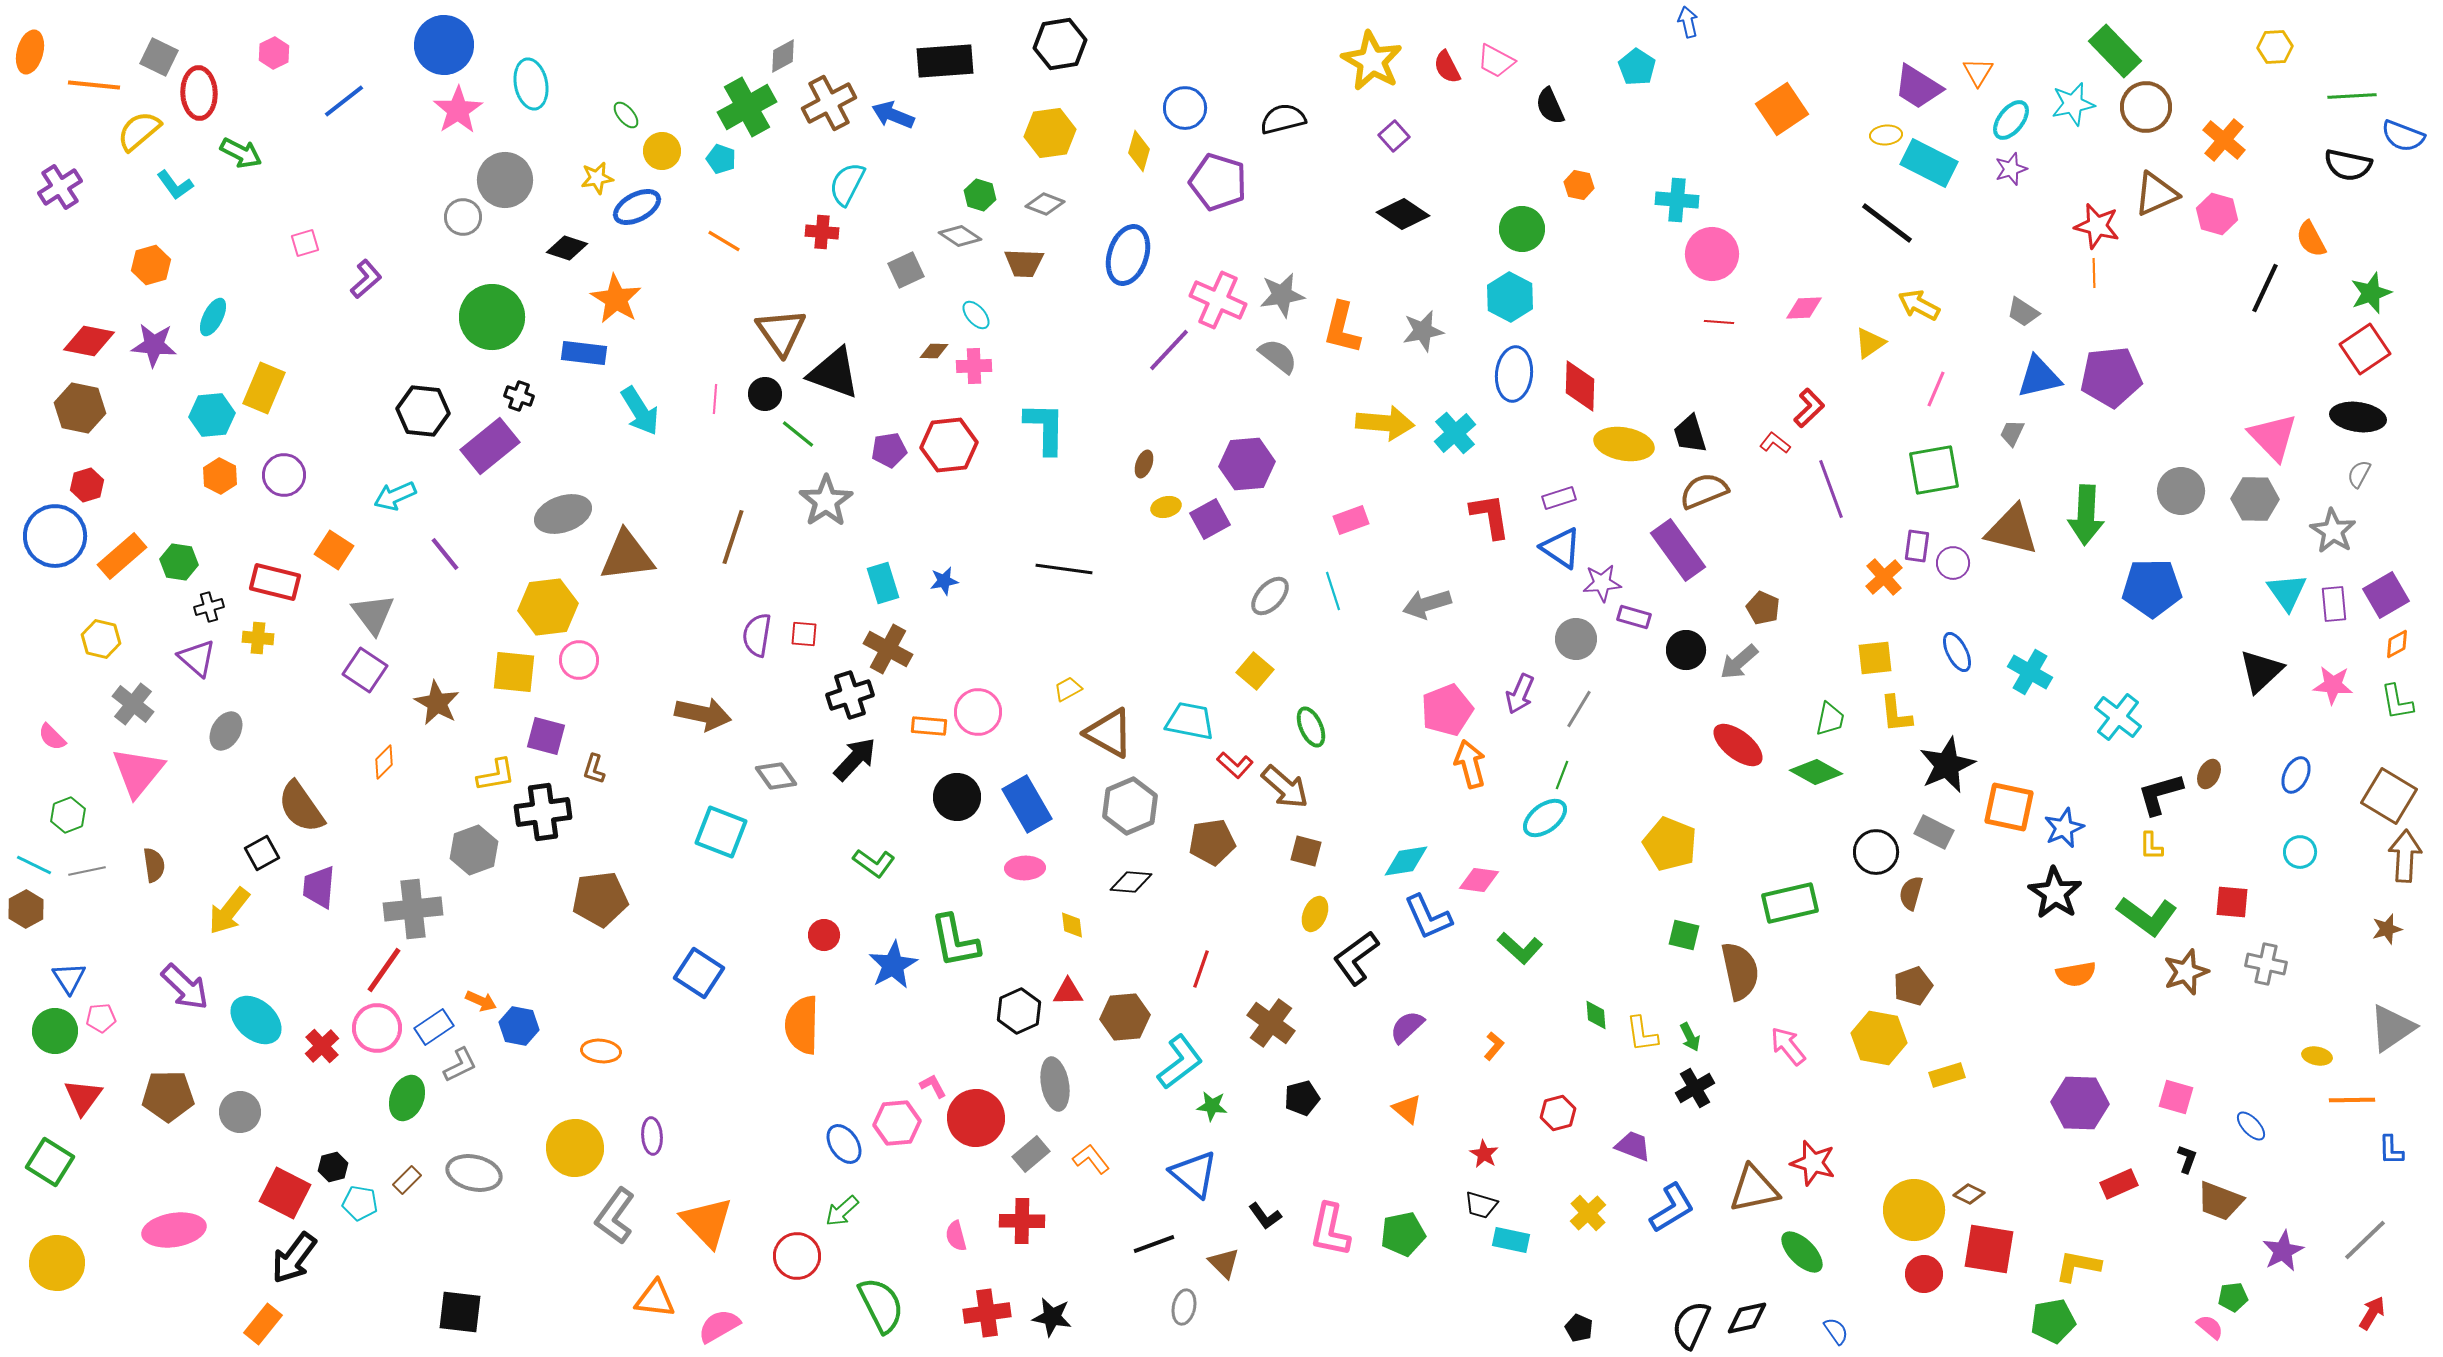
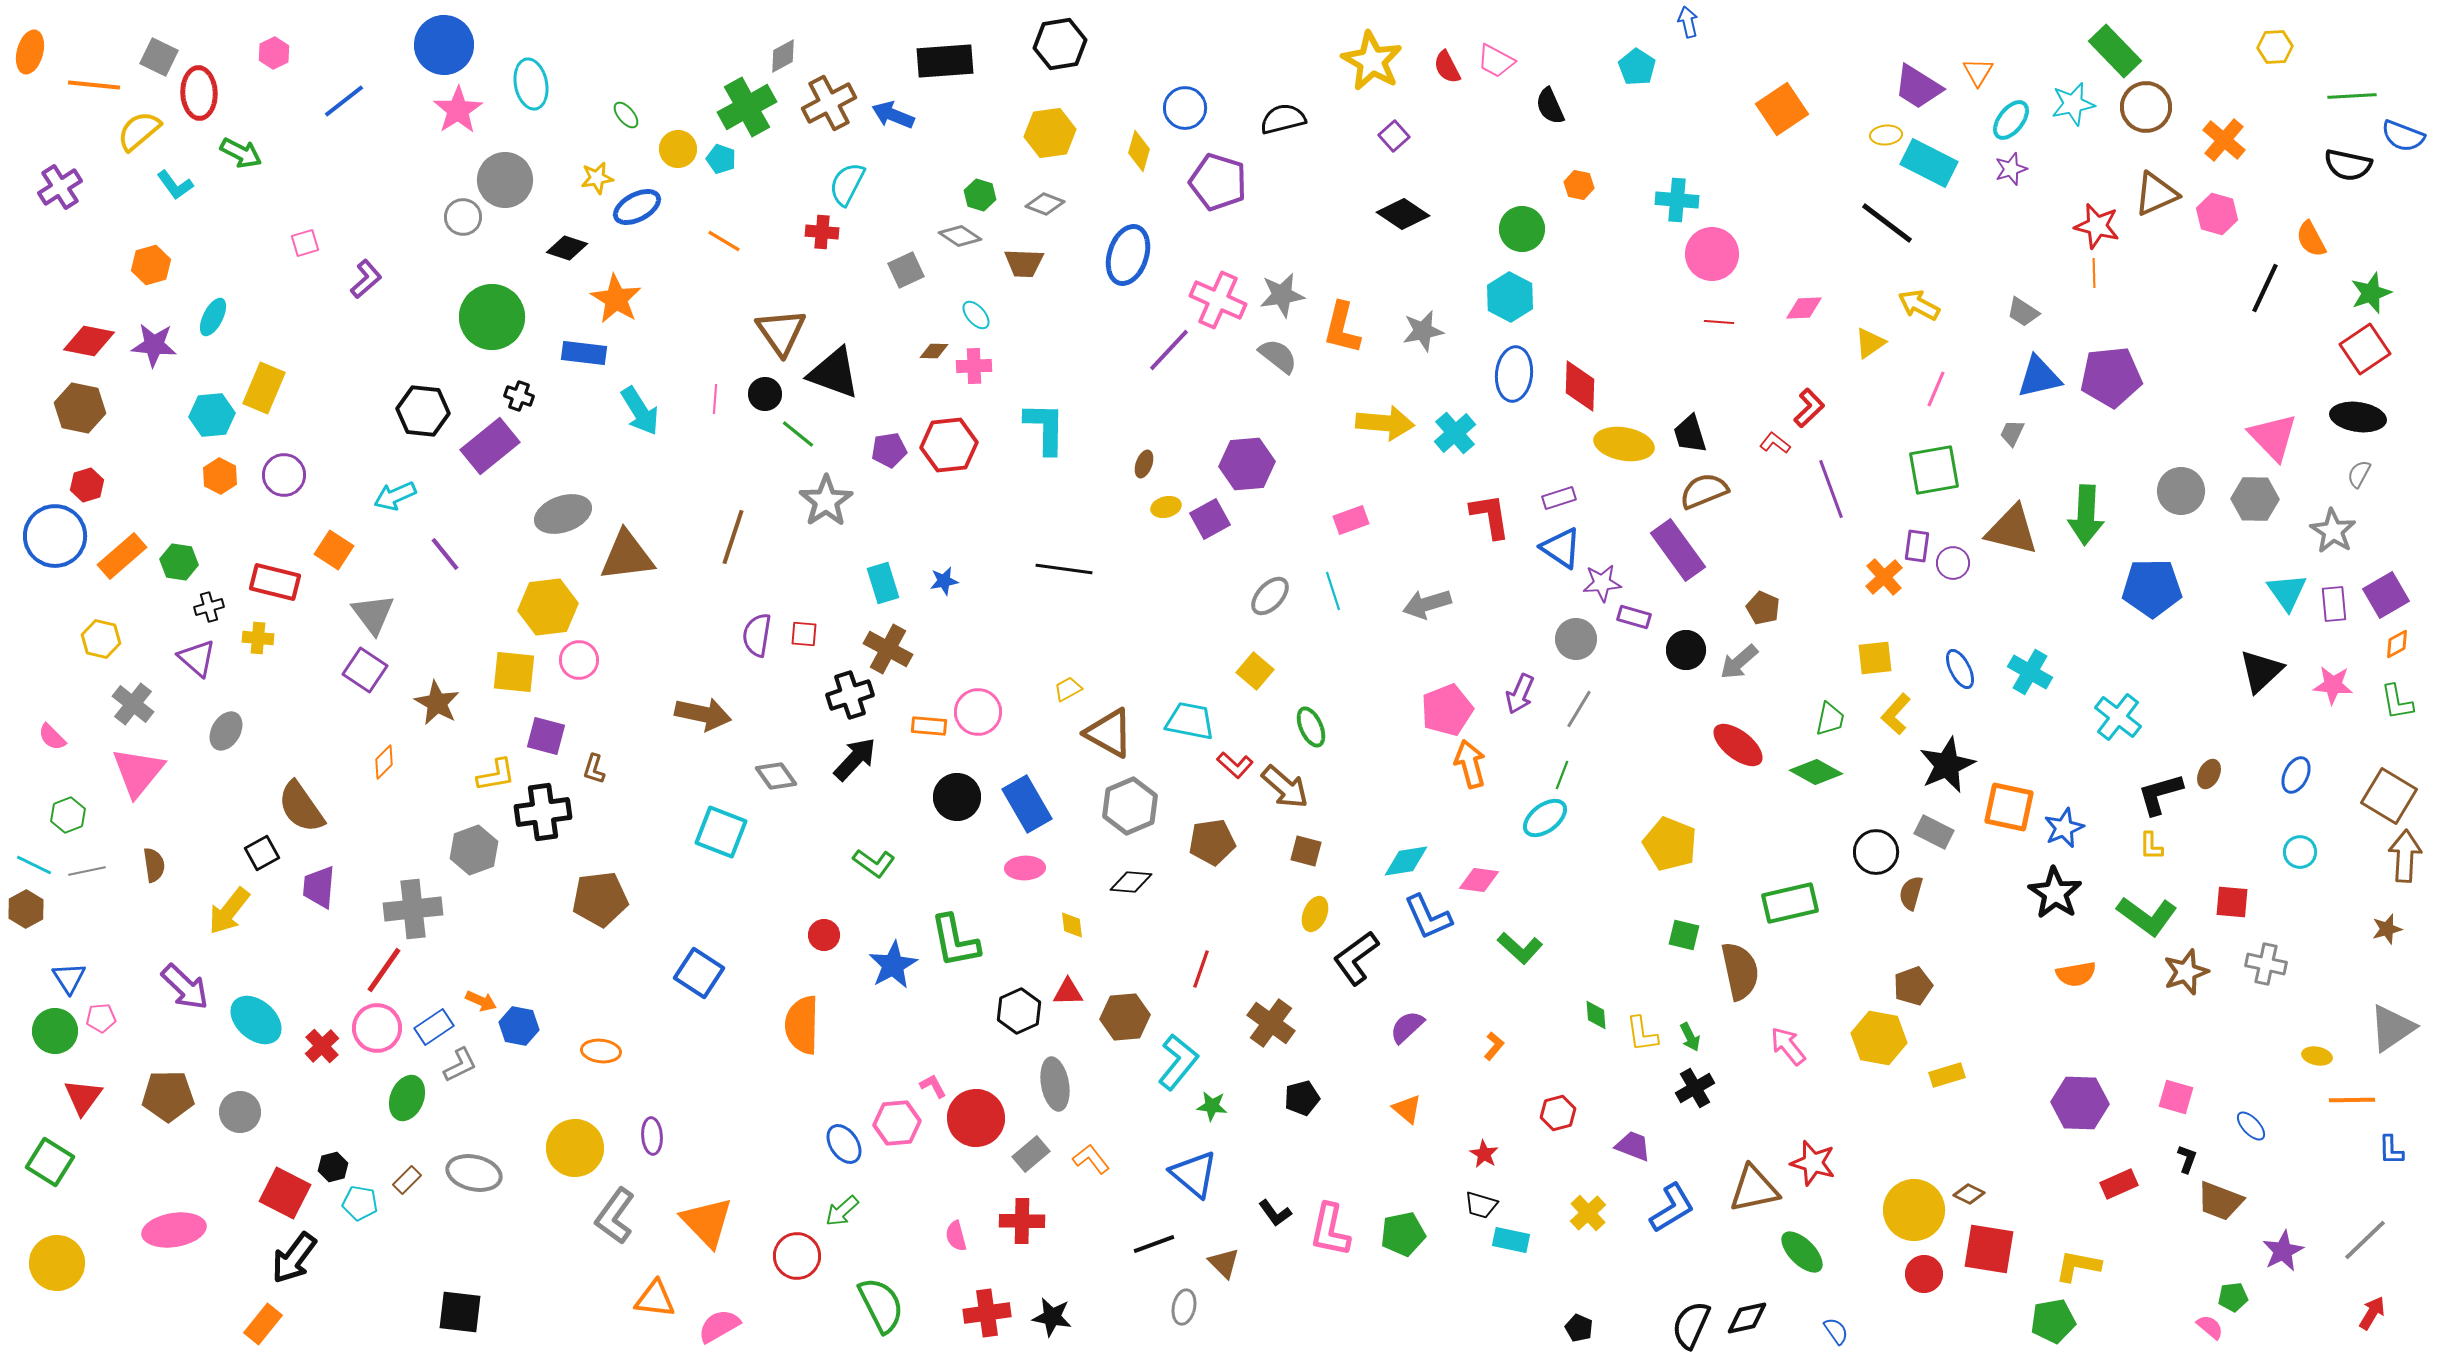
yellow circle at (662, 151): moved 16 px right, 2 px up
blue ellipse at (1957, 652): moved 3 px right, 17 px down
yellow L-shape at (1896, 714): rotated 48 degrees clockwise
cyan L-shape at (1180, 1062): moved 2 px left; rotated 14 degrees counterclockwise
black L-shape at (1265, 1216): moved 10 px right, 3 px up
